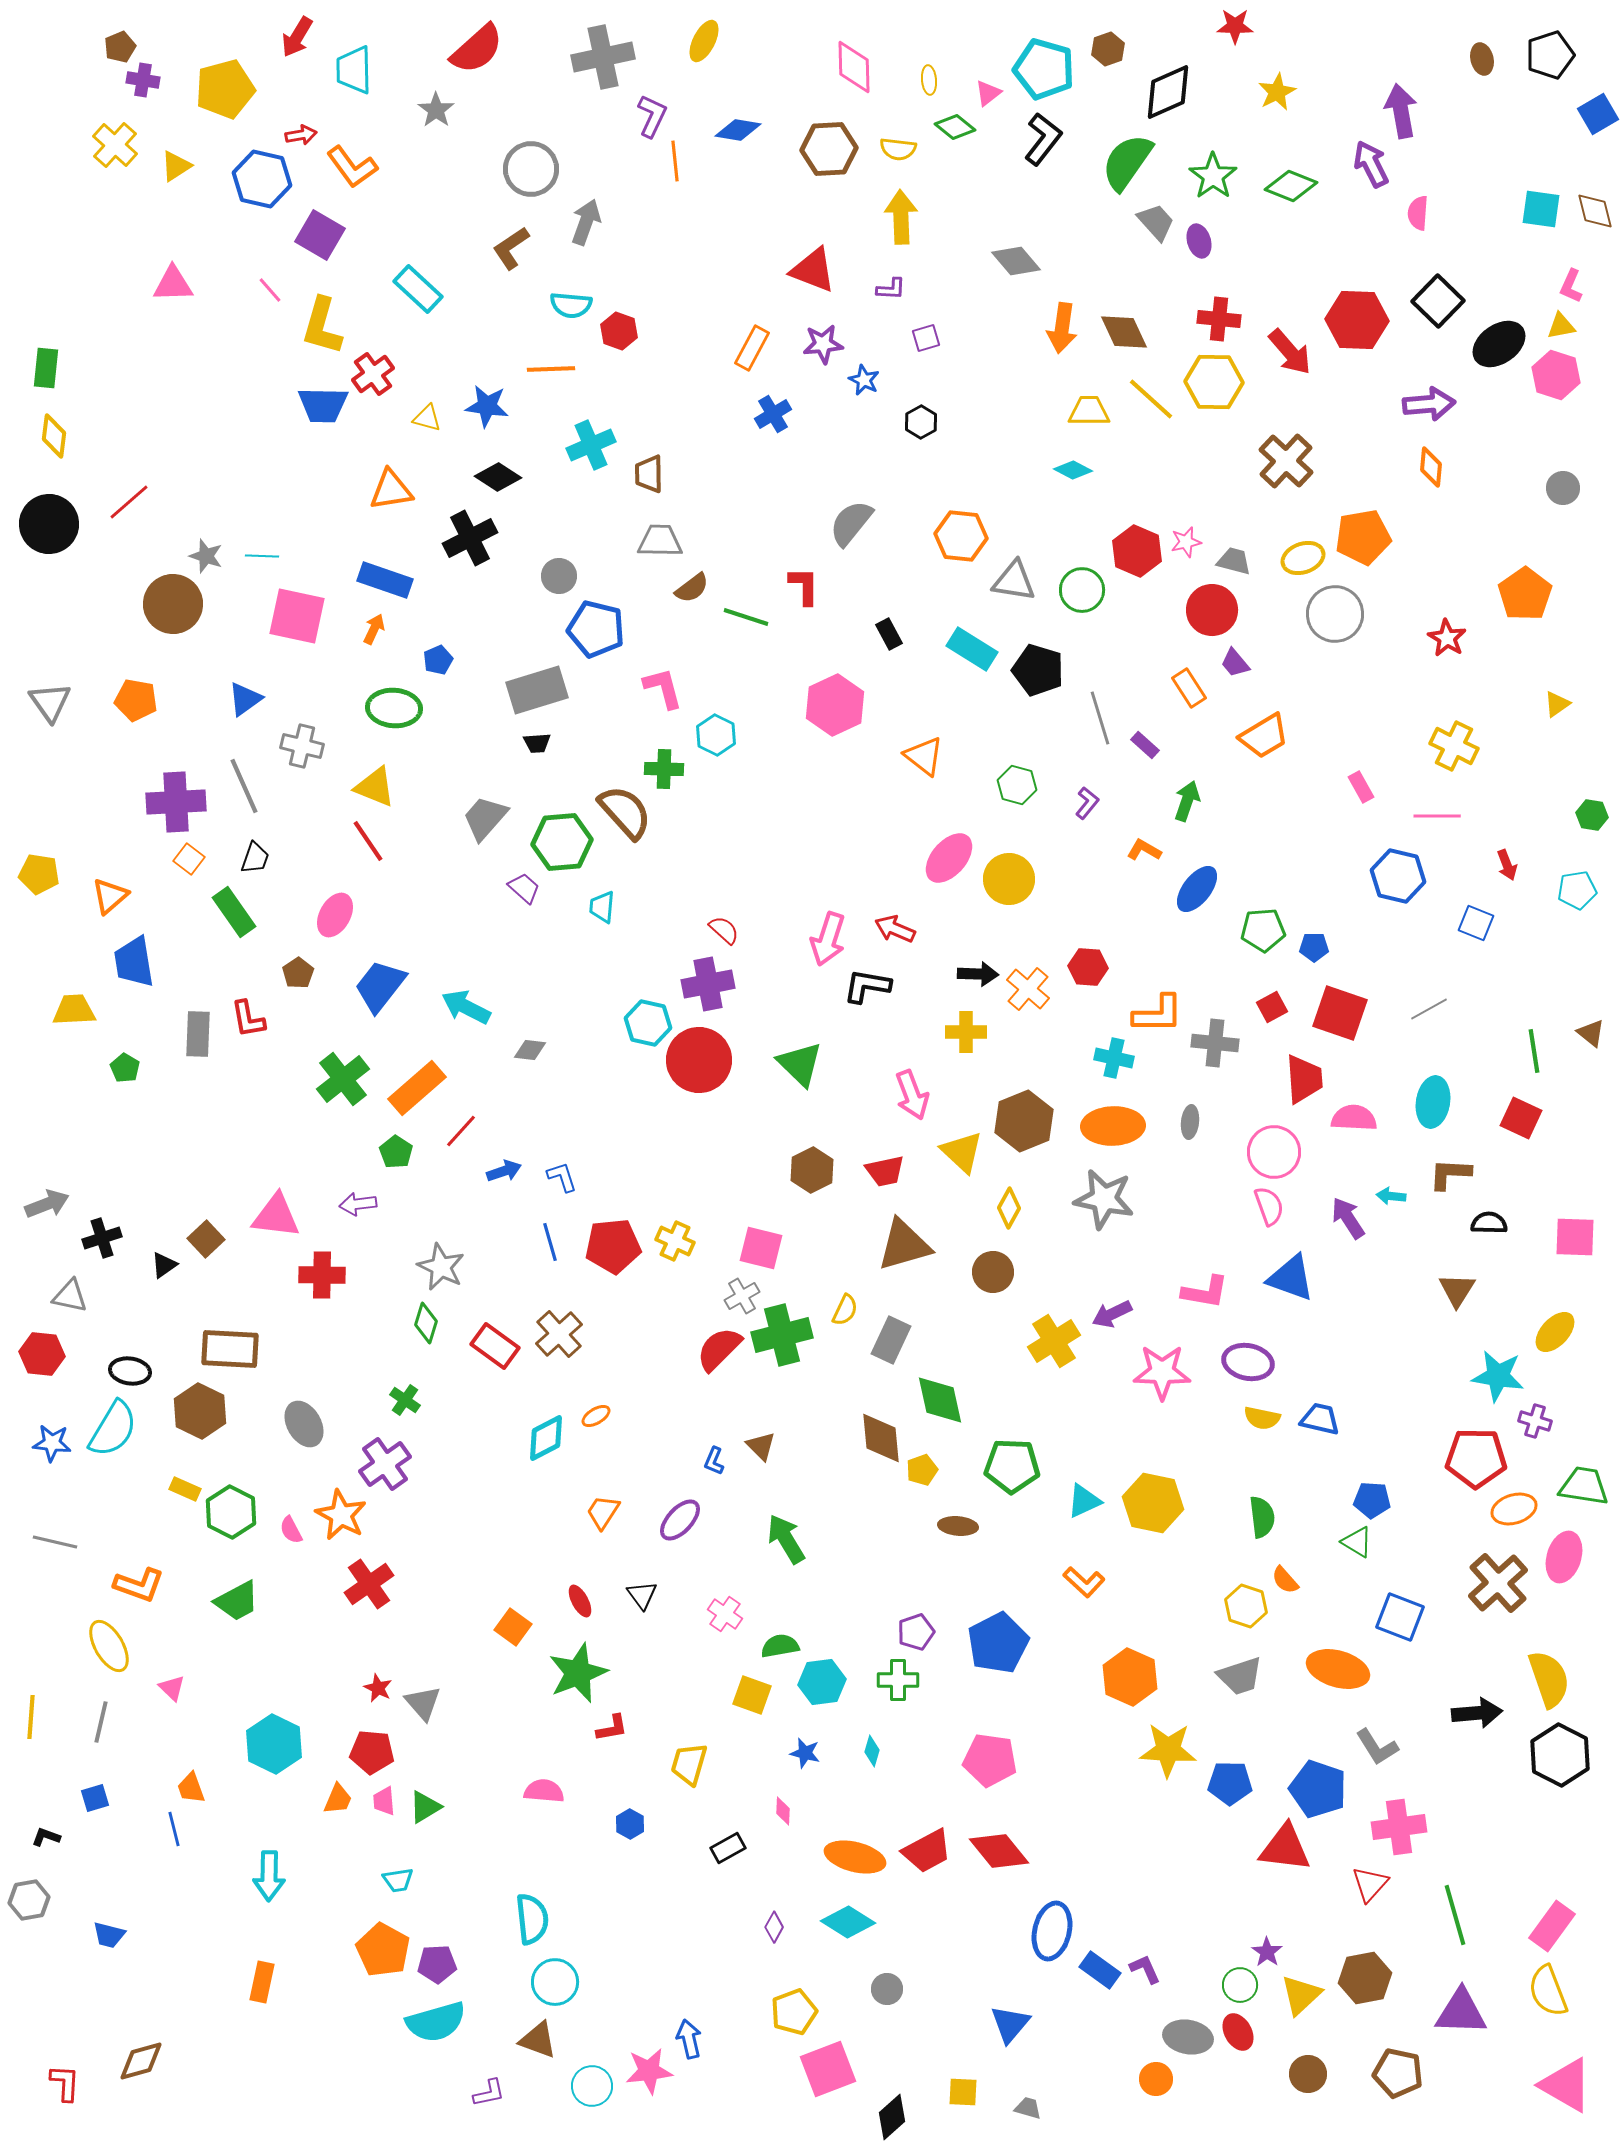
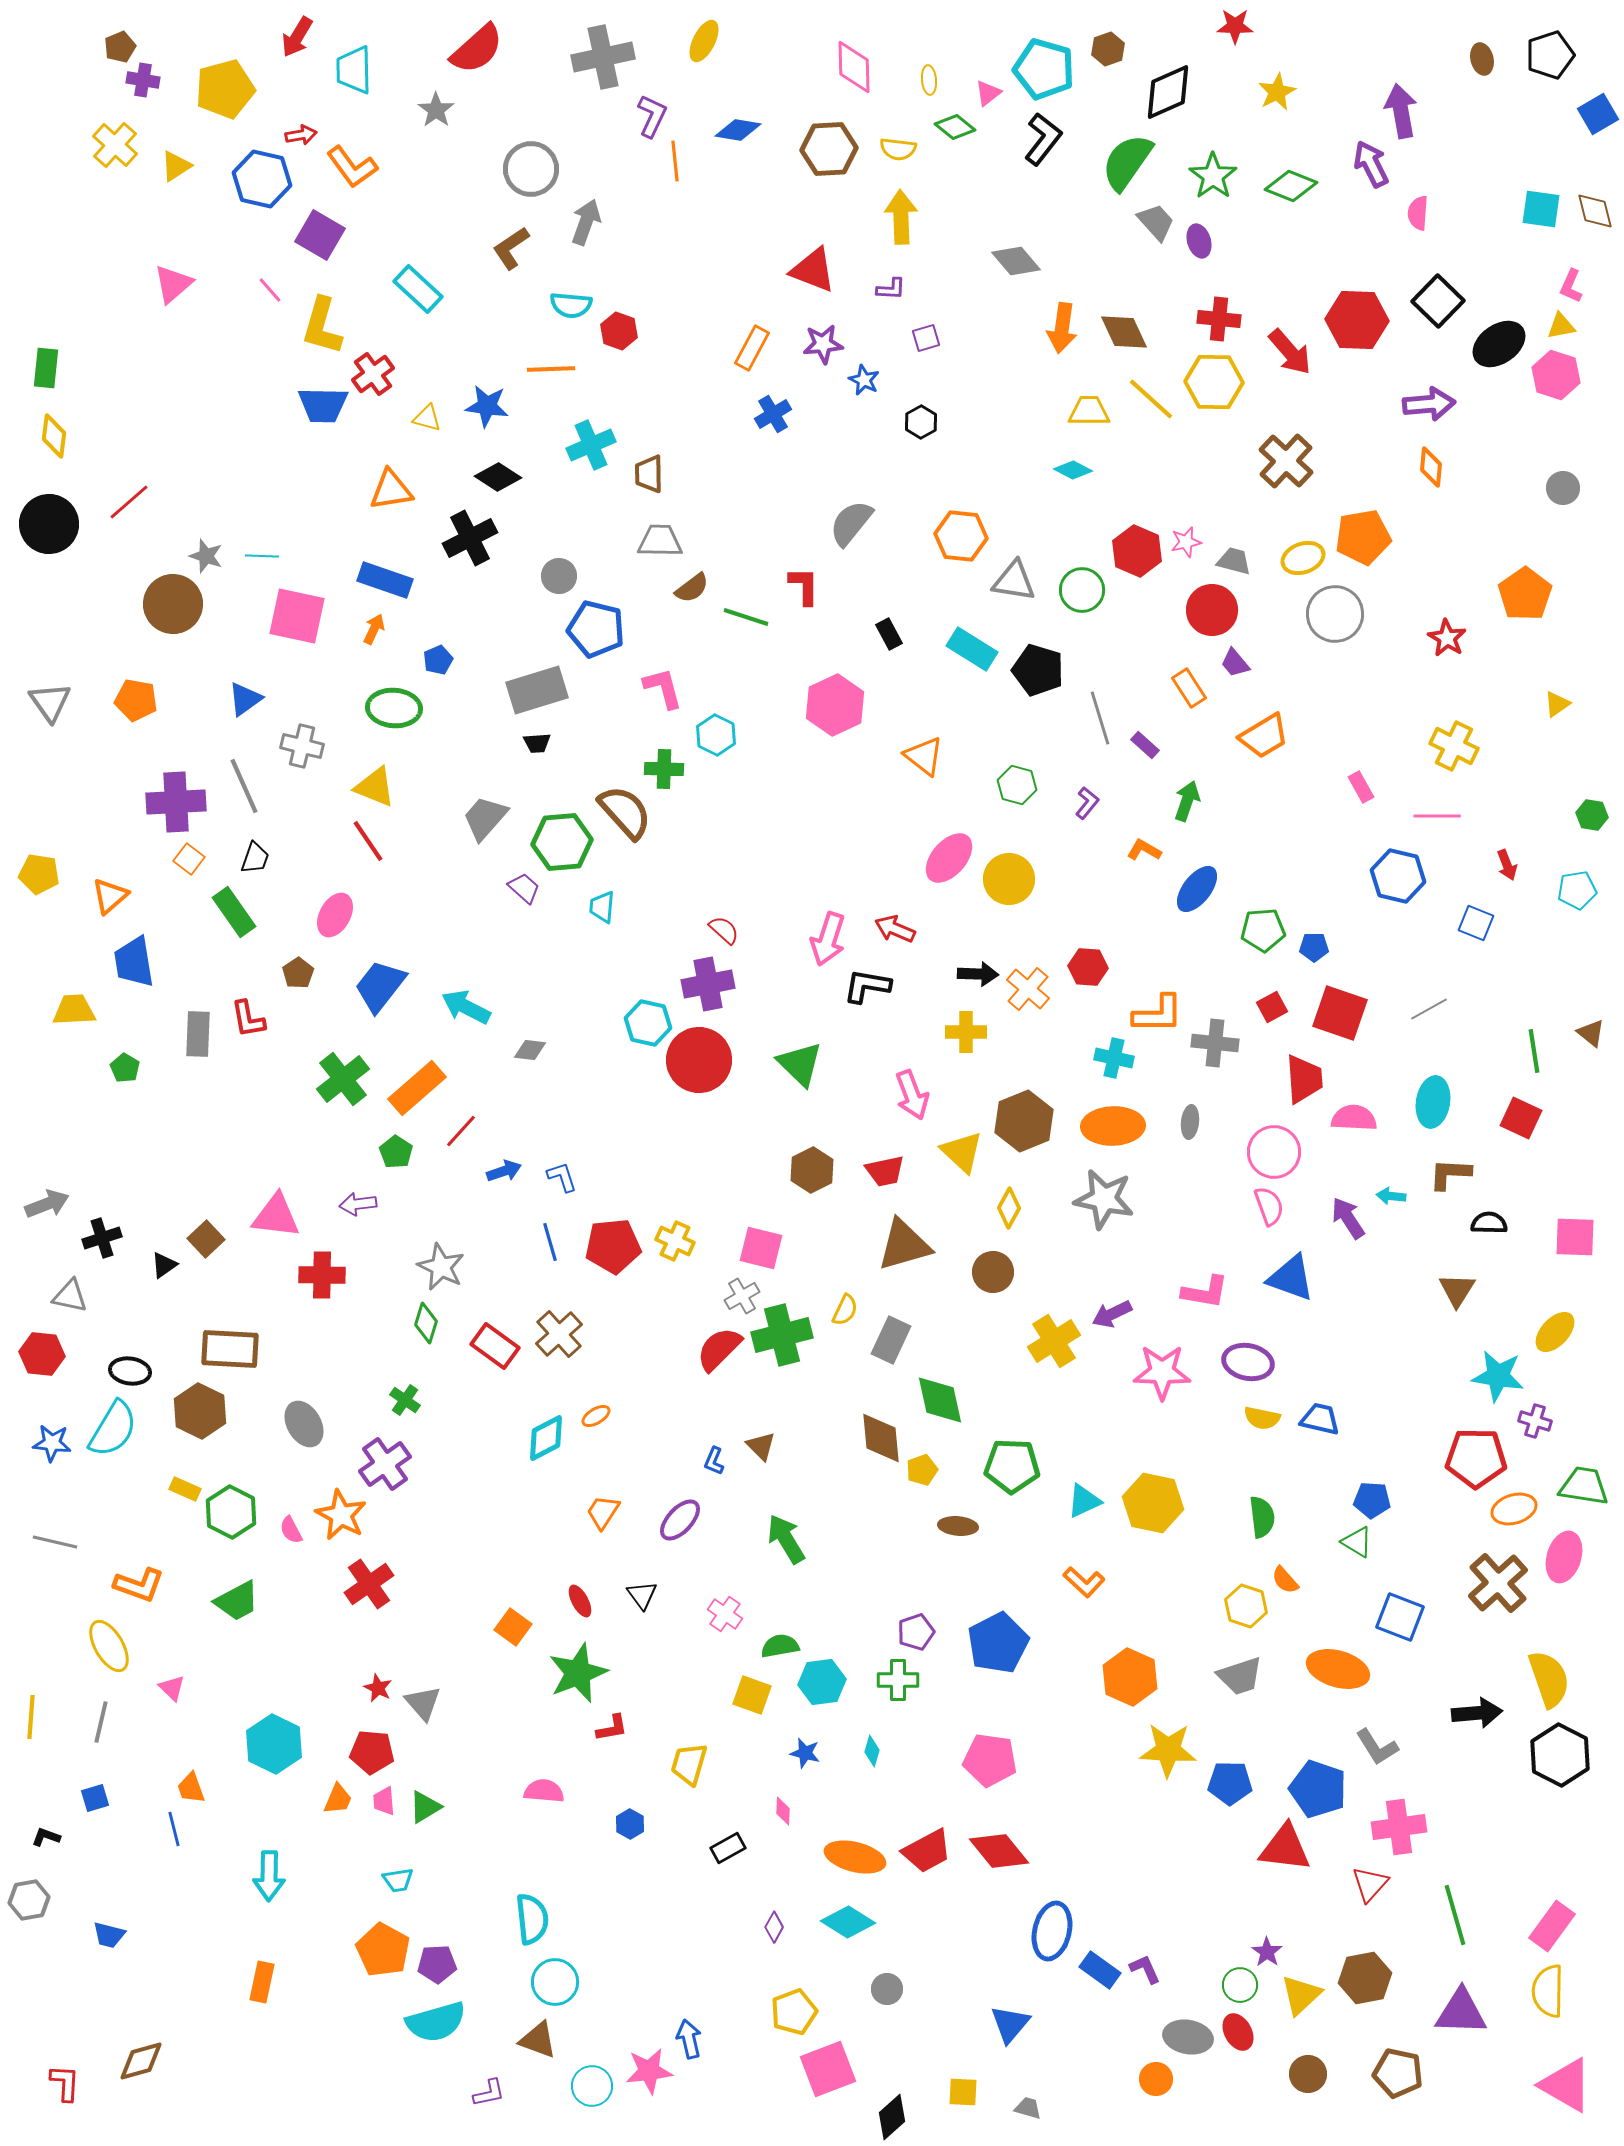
pink triangle at (173, 284): rotated 39 degrees counterclockwise
yellow semicircle at (1548, 1991): rotated 22 degrees clockwise
